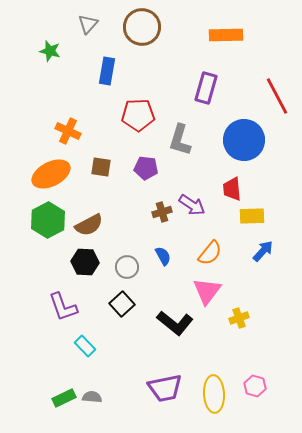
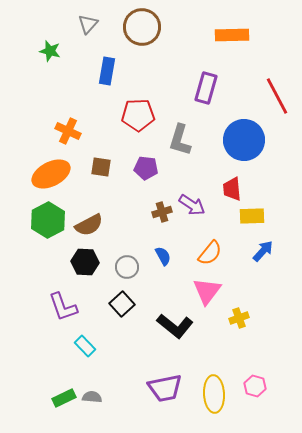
orange rectangle: moved 6 px right
black L-shape: moved 3 px down
